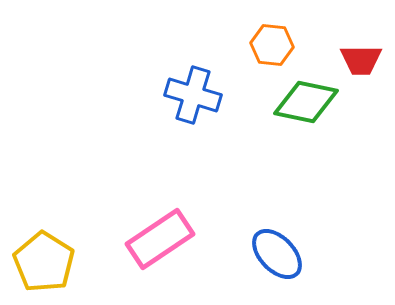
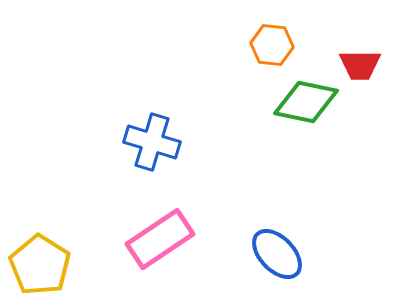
red trapezoid: moved 1 px left, 5 px down
blue cross: moved 41 px left, 47 px down
yellow pentagon: moved 4 px left, 3 px down
